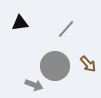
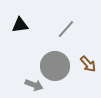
black triangle: moved 2 px down
